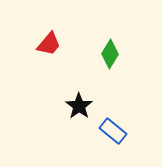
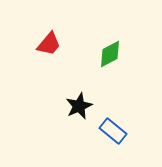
green diamond: rotated 32 degrees clockwise
black star: rotated 12 degrees clockwise
